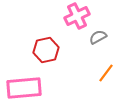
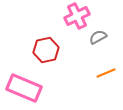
orange line: rotated 30 degrees clockwise
pink rectangle: rotated 28 degrees clockwise
